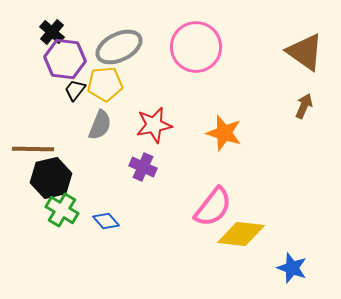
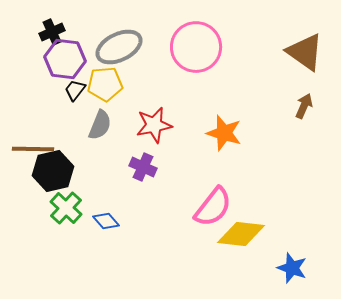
black cross: rotated 25 degrees clockwise
black hexagon: moved 2 px right, 7 px up
green cross: moved 4 px right, 2 px up; rotated 12 degrees clockwise
